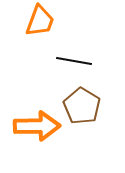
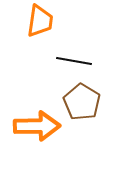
orange trapezoid: rotated 12 degrees counterclockwise
brown pentagon: moved 4 px up
